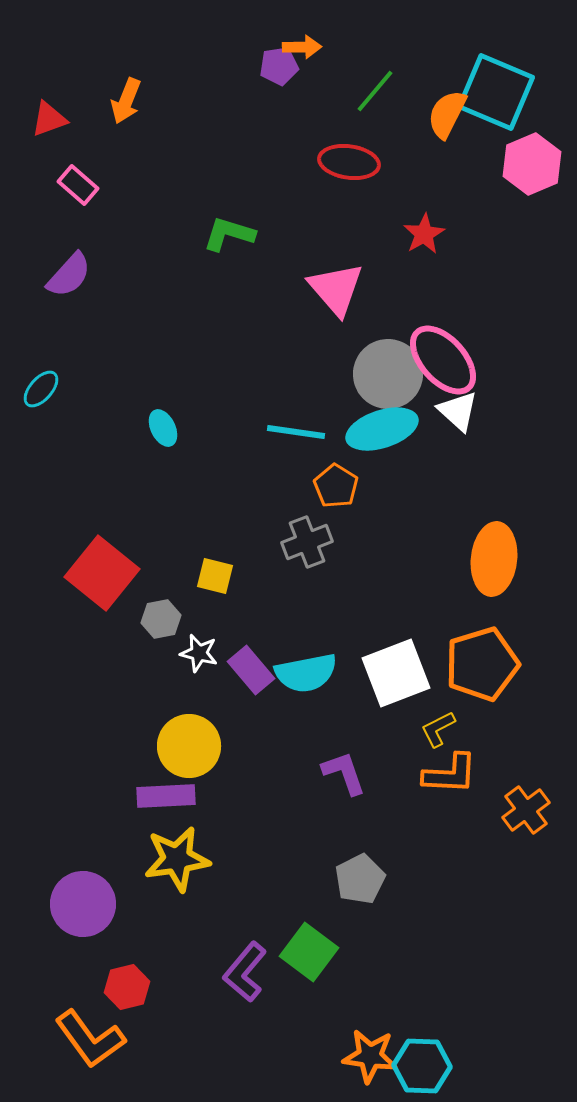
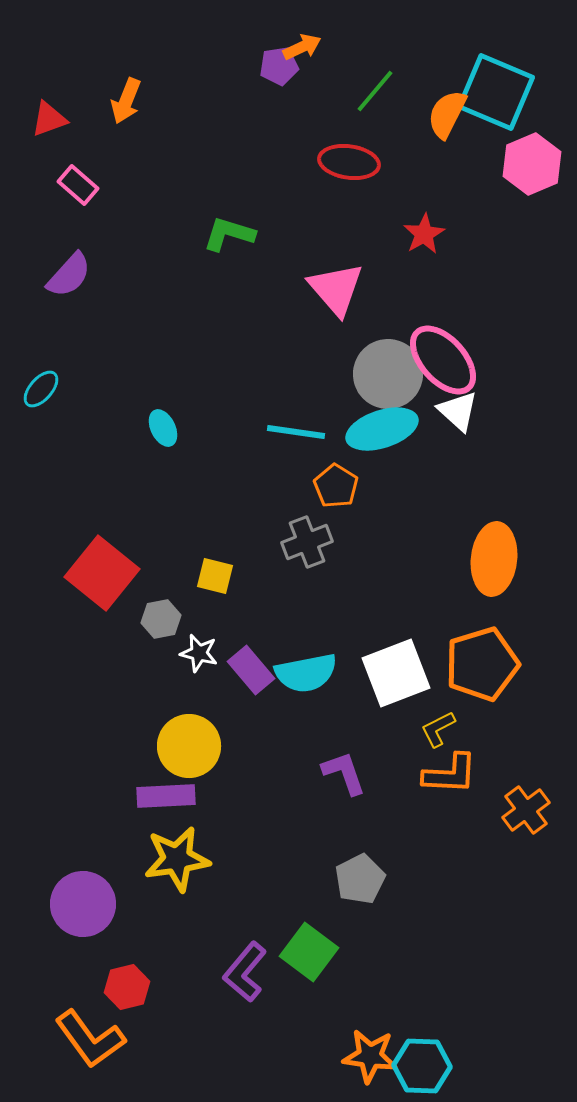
orange arrow at (302, 47): rotated 24 degrees counterclockwise
